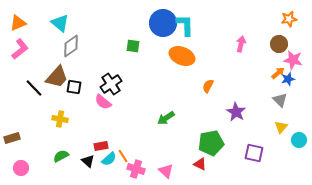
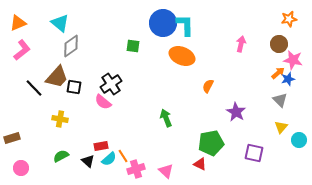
pink L-shape: moved 2 px right, 1 px down
green arrow: rotated 102 degrees clockwise
pink cross: rotated 36 degrees counterclockwise
